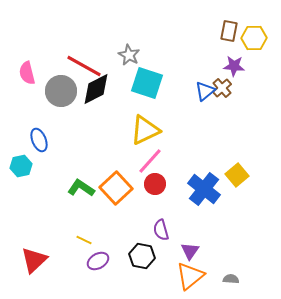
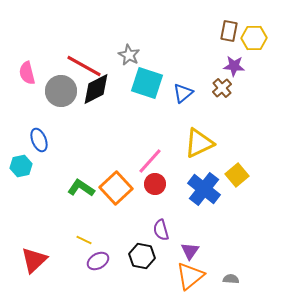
blue triangle: moved 22 px left, 2 px down
yellow triangle: moved 54 px right, 13 px down
